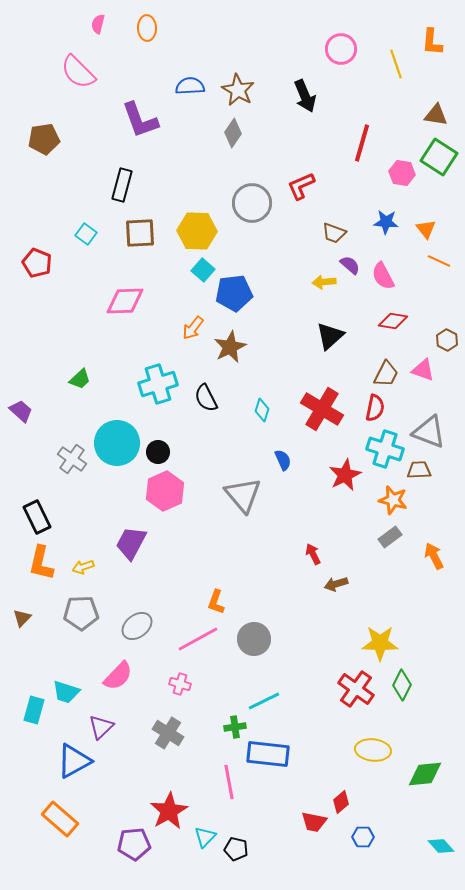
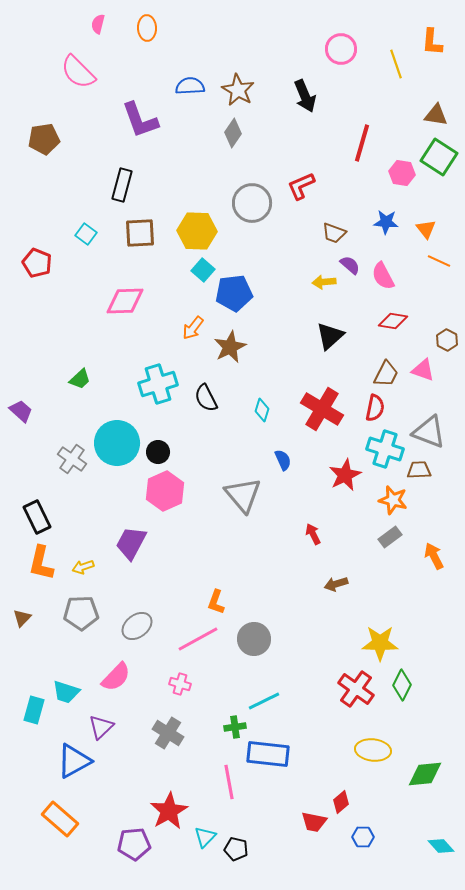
red arrow at (313, 554): moved 20 px up
pink semicircle at (118, 676): moved 2 px left, 1 px down
